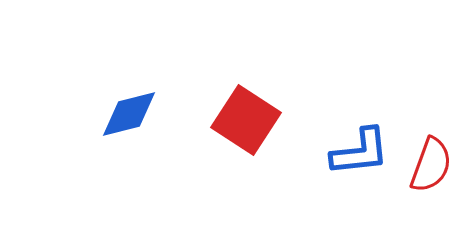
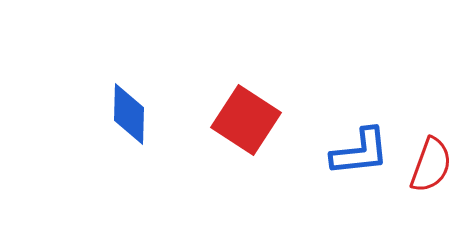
blue diamond: rotated 74 degrees counterclockwise
